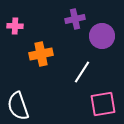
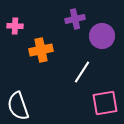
orange cross: moved 4 px up
pink square: moved 2 px right, 1 px up
